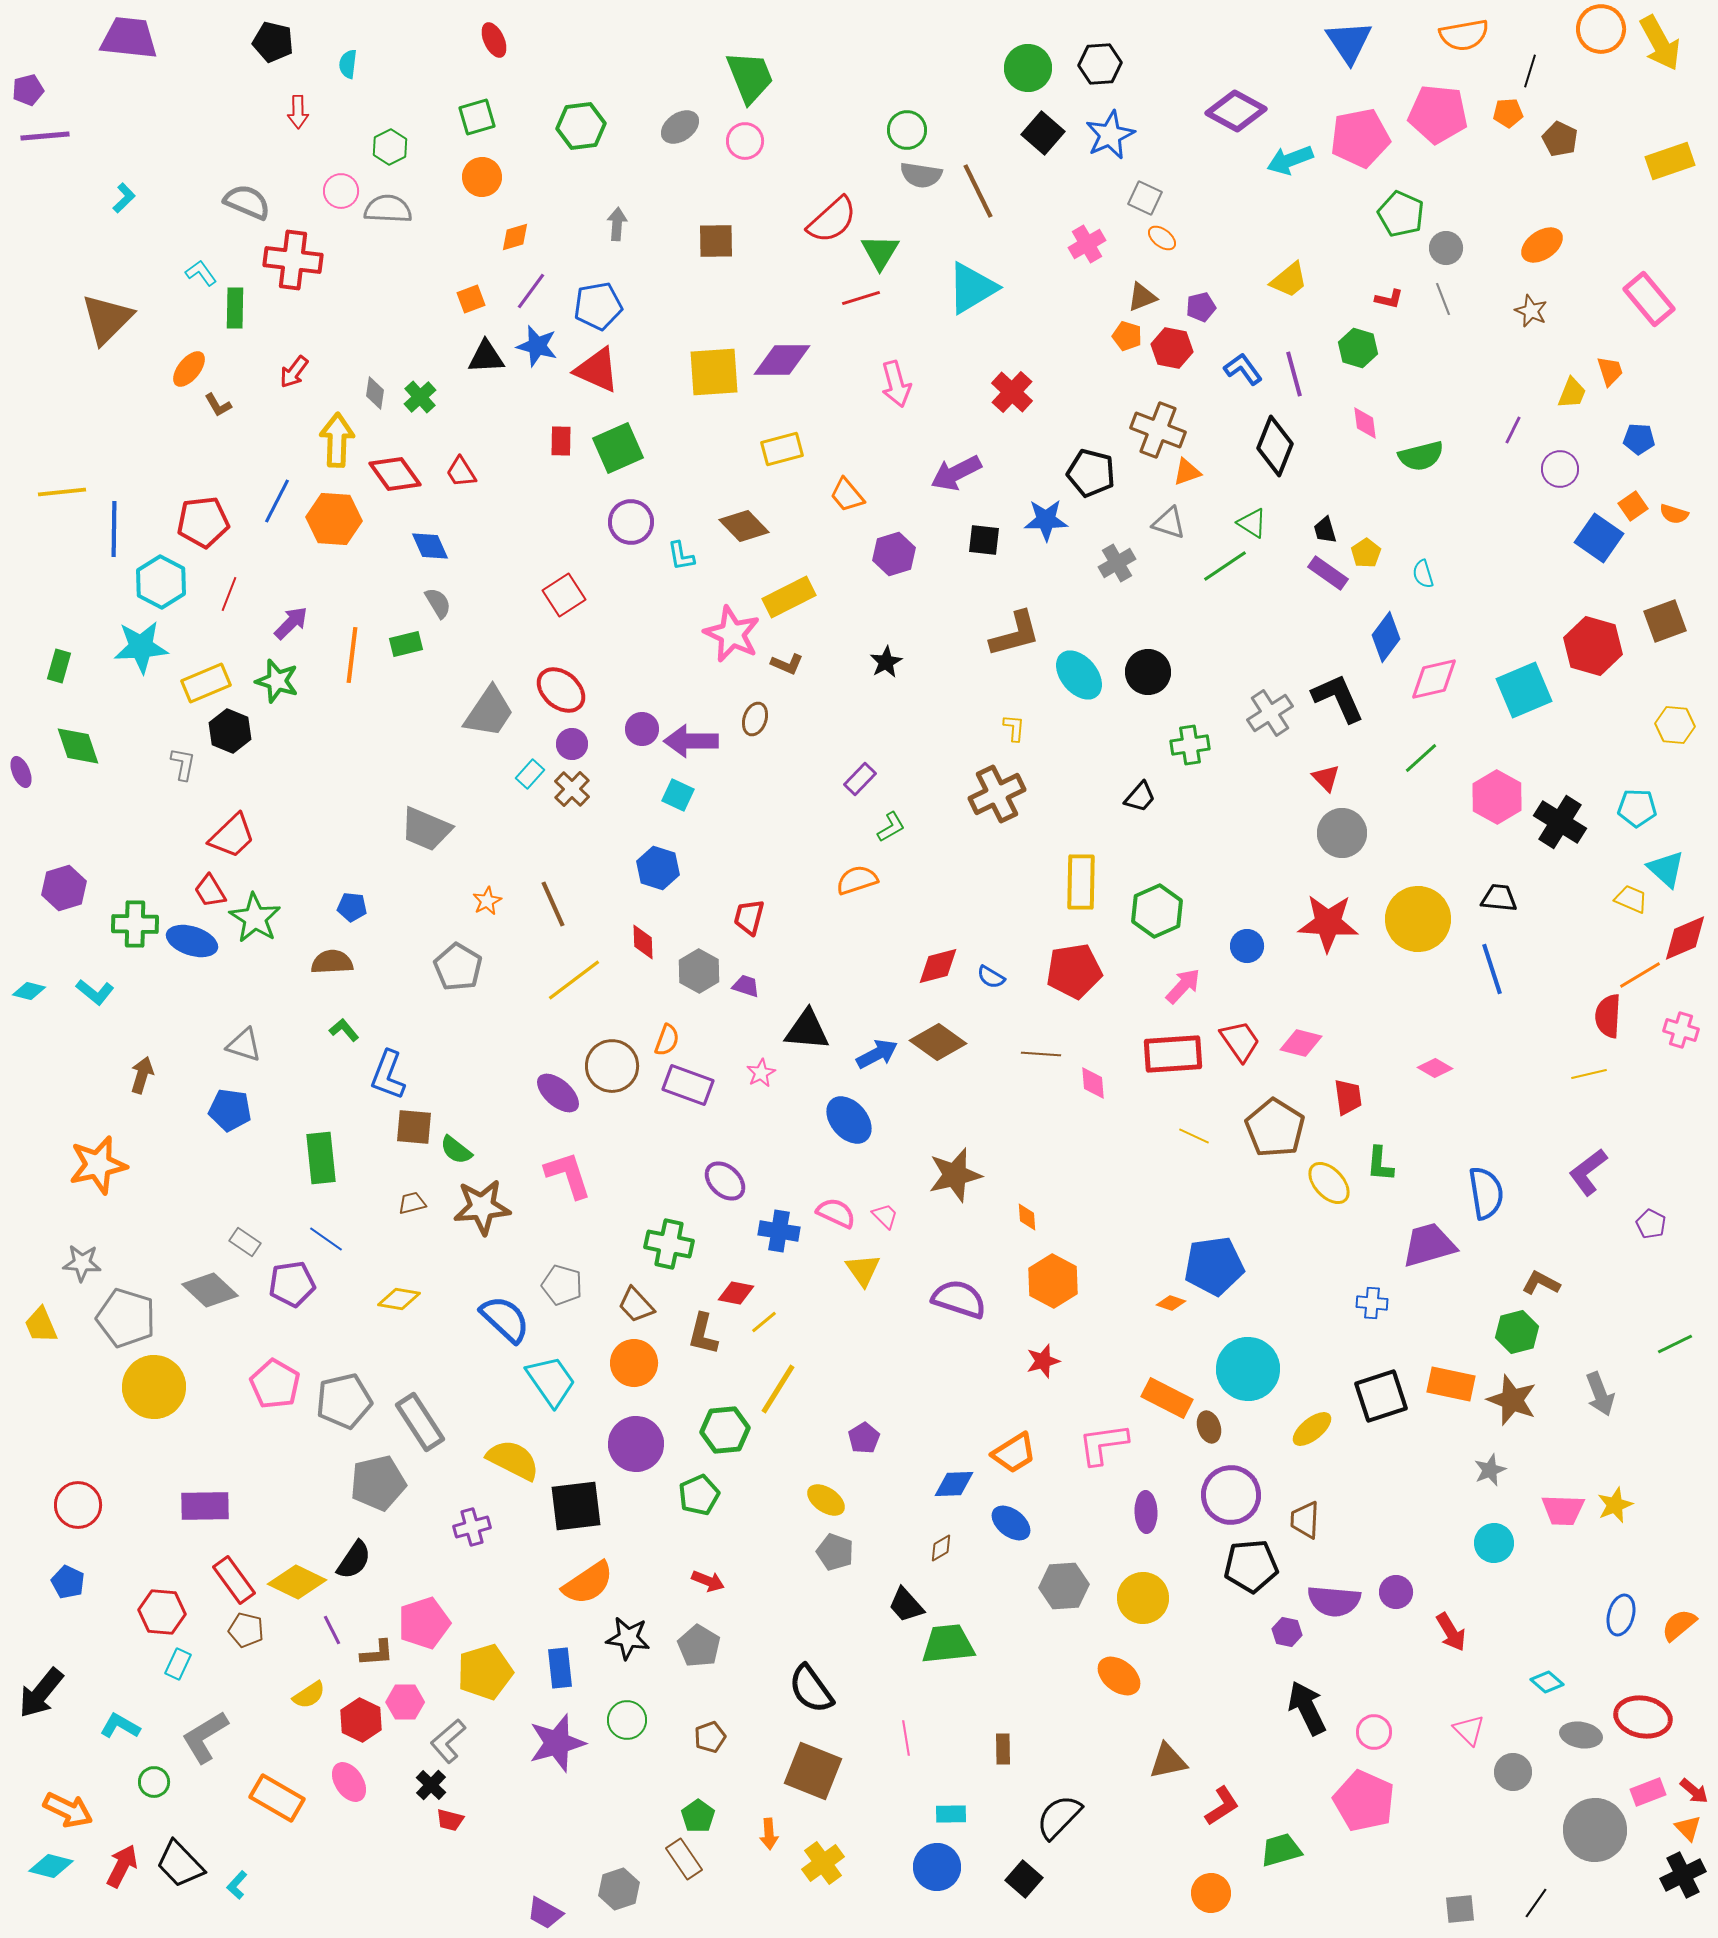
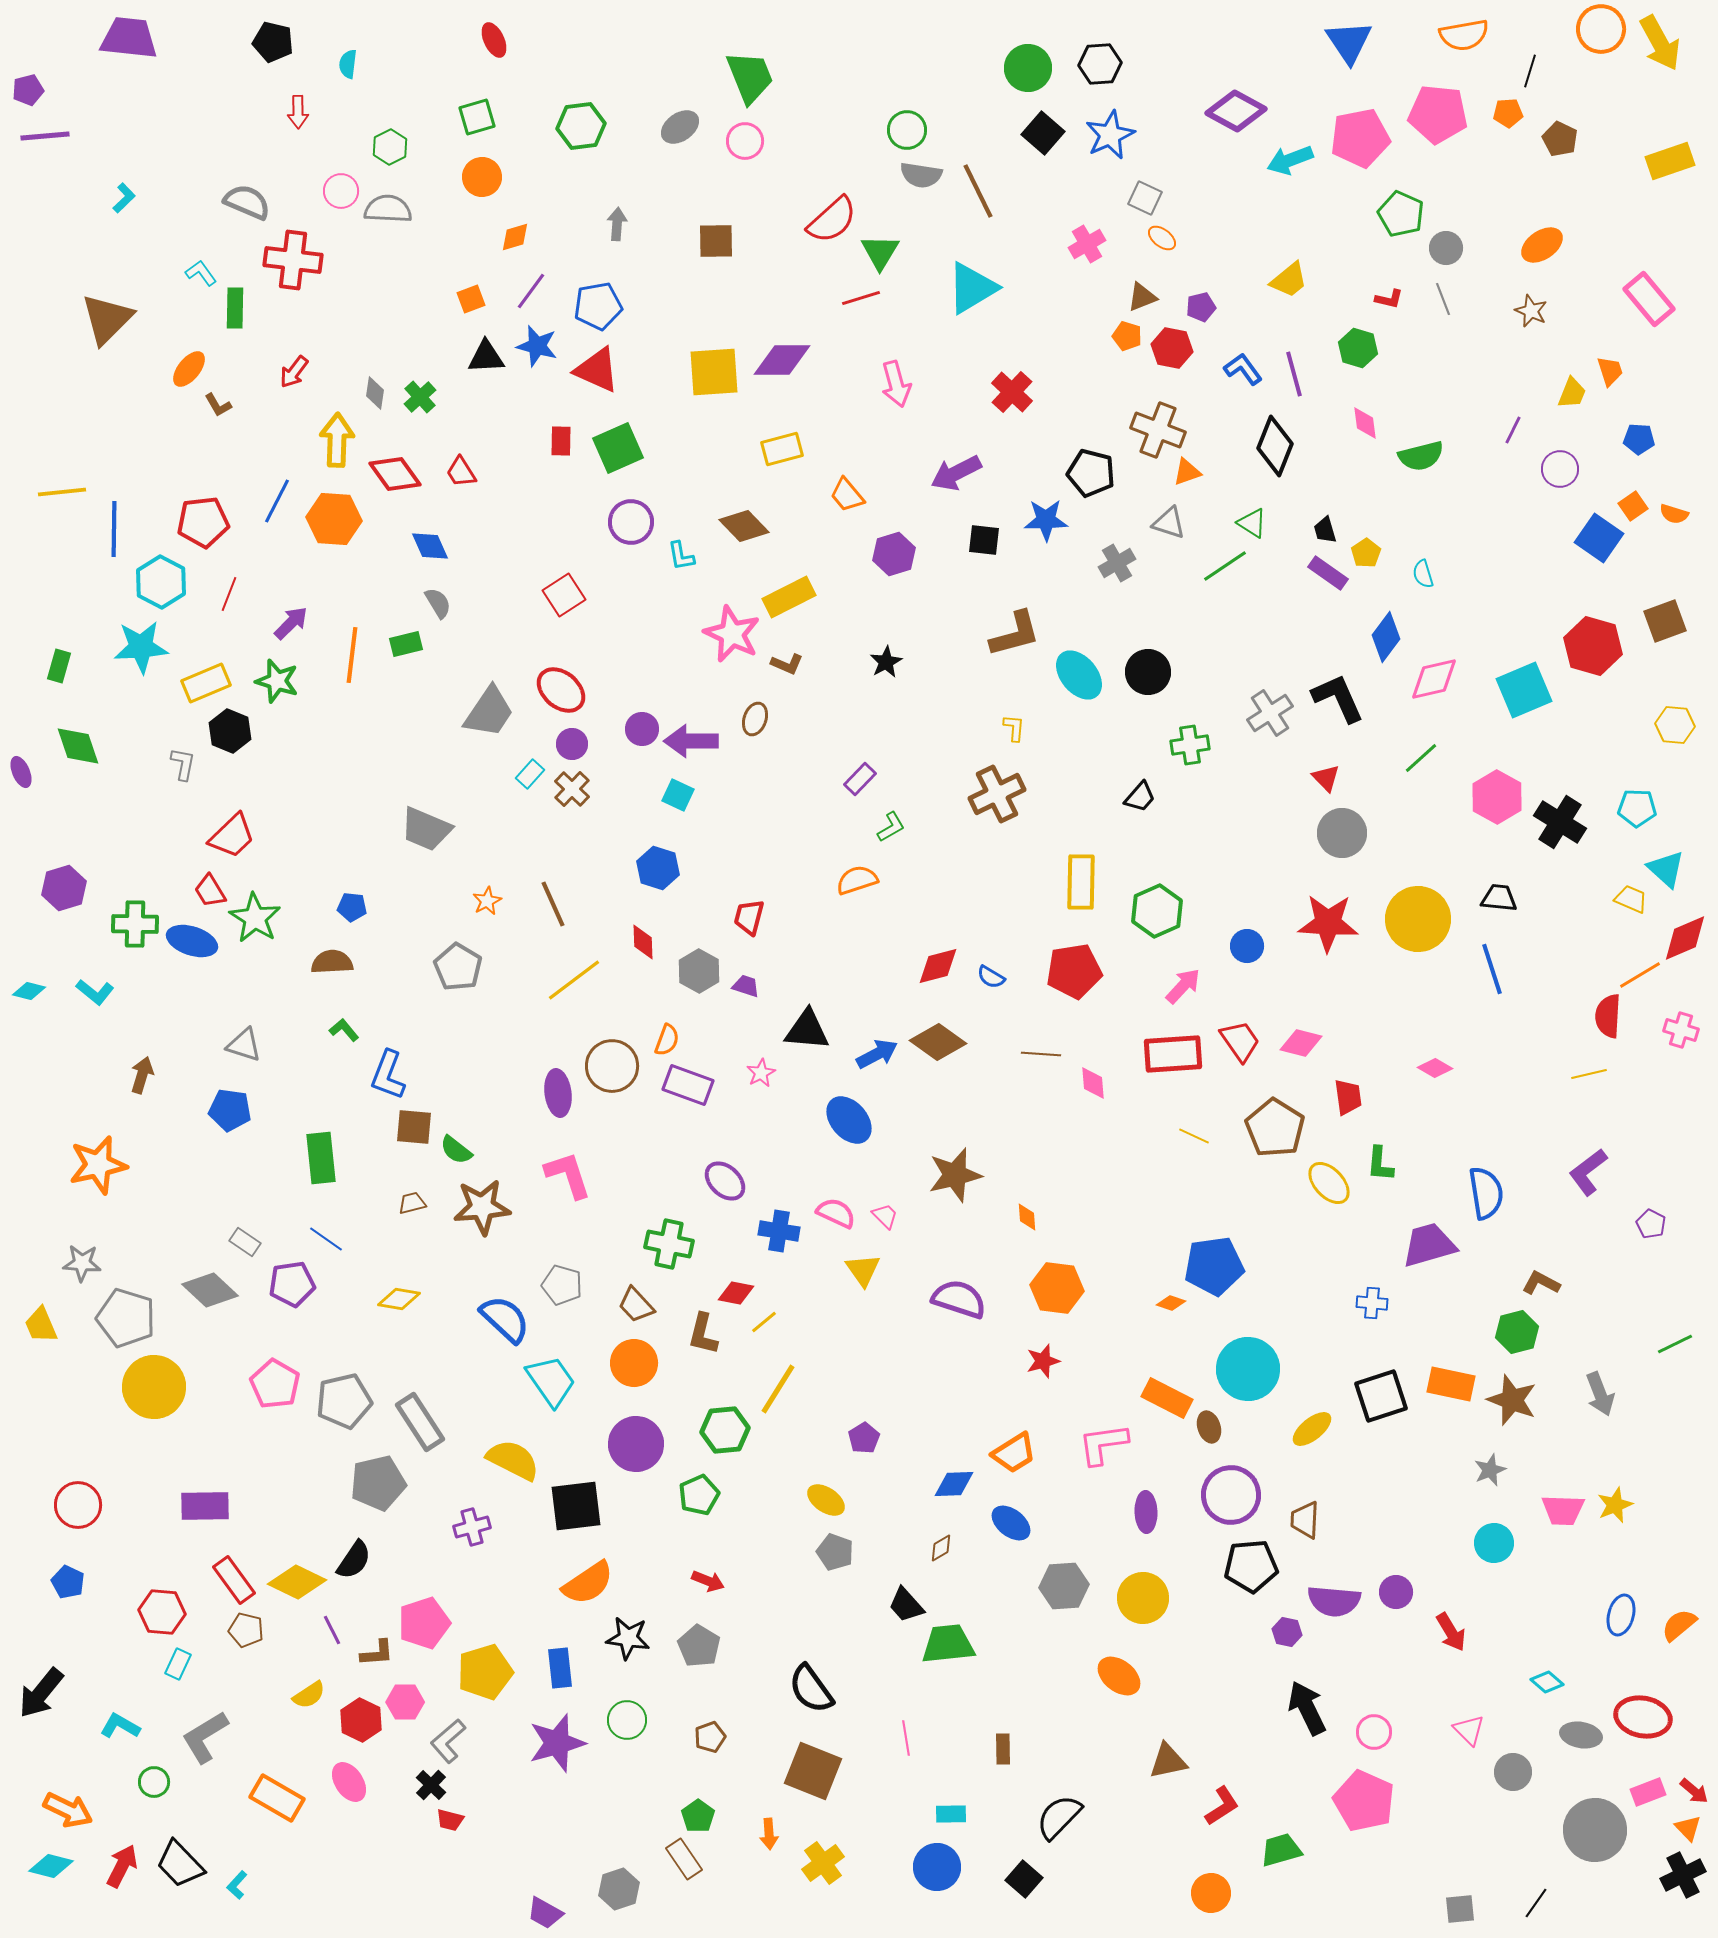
purple ellipse at (558, 1093): rotated 42 degrees clockwise
orange hexagon at (1053, 1281): moved 4 px right, 7 px down; rotated 21 degrees counterclockwise
